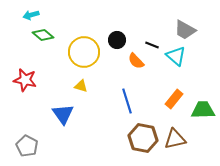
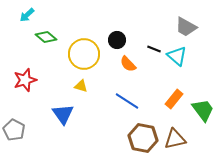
cyan arrow: moved 4 px left; rotated 28 degrees counterclockwise
gray trapezoid: moved 1 px right, 3 px up
green diamond: moved 3 px right, 2 px down
black line: moved 2 px right, 4 px down
yellow circle: moved 2 px down
cyan triangle: moved 1 px right
orange semicircle: moved 8 px left, 3 px down
red star: rotated 30 degrees counterclockwise
blue line: rotated 40 degrees counterclockwise
green trapezoid: rotated 55 degrees clockwise
gray pentagon: moved 13 px left, 16 px up
